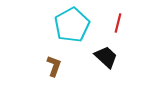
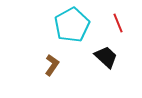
red line: rotated 36 degrees counterclockwise
brown L-shape: moved 2 px left, 1 px up; rotated 15 degrees clockwise
